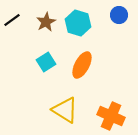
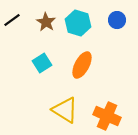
blue circle: moved 2 px left, 5 px down
brown star: rotated 12 degrees counterclockwise
cyan square: moved 4 px left, 1 px down
orange cross: moved 4 px left
